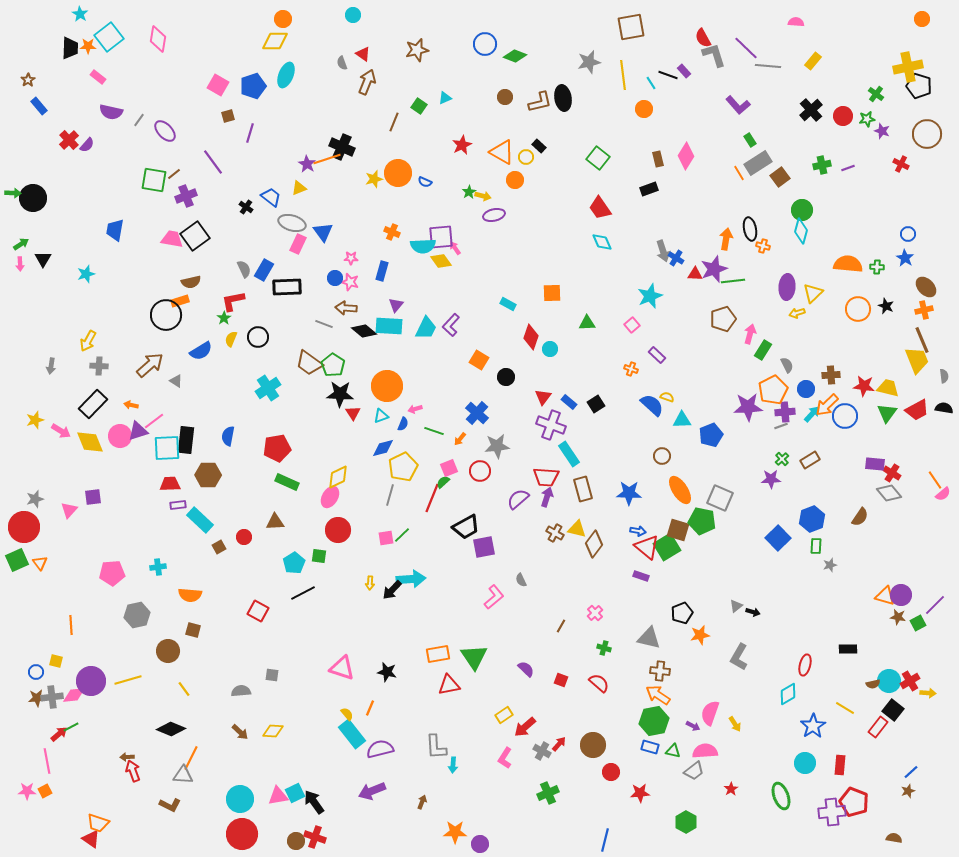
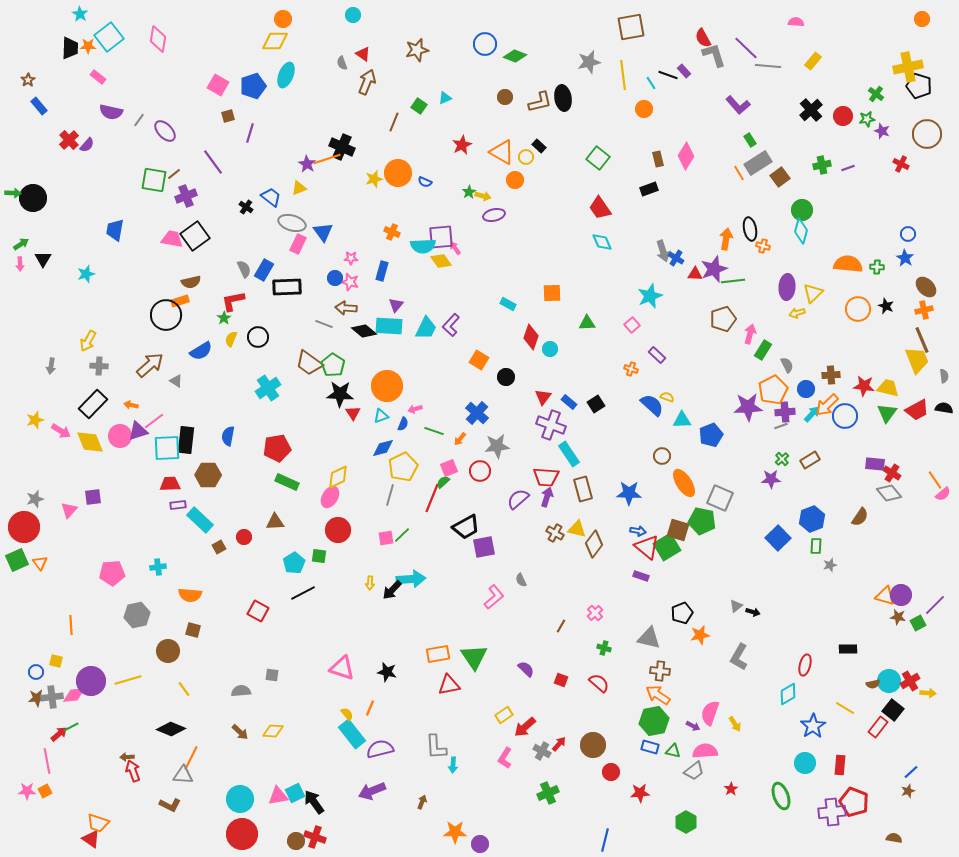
orange ellipse at (680, 490): moved 4 px right, 7 px up
